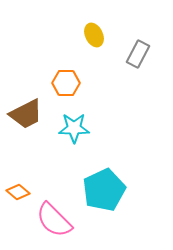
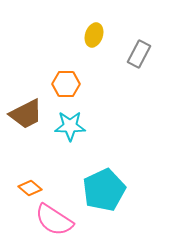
yellow ellipse: rotated 45 degrees clockwise
gray rectangle: moved 1 px right
orange hexagon: moved 1 px down
cyan star: moved 4 px left, 2 px up
orange diamond: moved 12 px right, 4 px up
pink semicircle: rotated 12 degrees counterclockwise
